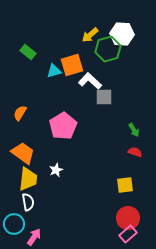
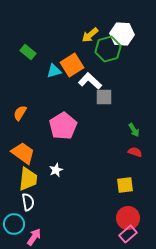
orange square: rotated 15 degrees counterclockwise
